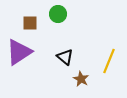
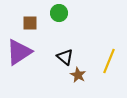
green circle: moved 1 px right, 1 px up
brown star: moved 3 px left, 4 px up
